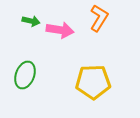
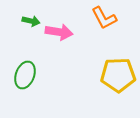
orange L-shape: moved 5 px right; rotated 120 degrees clockwise
pink arrow: moved 1 px left, 2 px down
yellow pentagon: moved 25 px right, 7 px up
